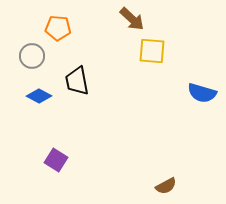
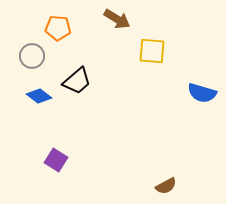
brown arrow: moved 15 px left; rotated 12 degrees counterclockwise
black trapezoid: rotated 120 degrees counterclockwise
blue diamond: rotated 10 degrees clockwise
